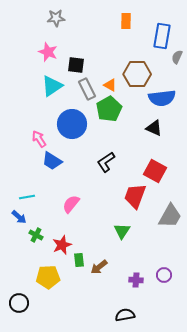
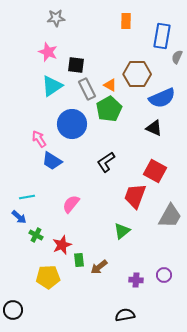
blue semicircle: rotated 16 degrees counterclockwise
green triangle: rotated 18 degrees clockwise
black circle: moved 6 px left, 7 px down
